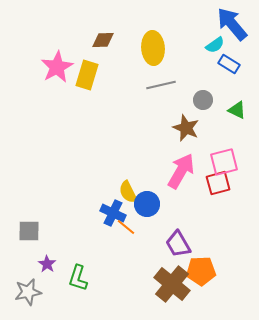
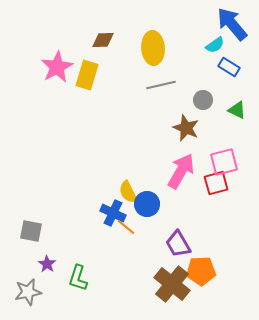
blue rectangle: moved 3 px down
red square: moved 2 px left
gray square: moved 2 px right; rotated 10 degrees clockwise
